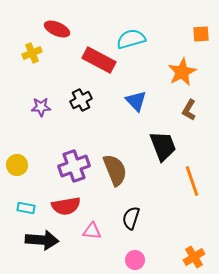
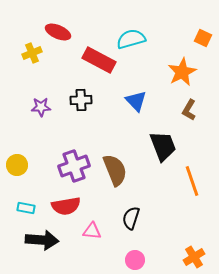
red ellipse: moved 1 px right, 3 px down
orange square: moved 2 px right, 4 px down; rotated 30 degrees clockwise
black cross: rotated 25 degrees clockwise
